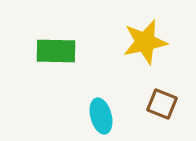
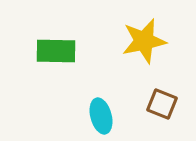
yellow star: moved 1 px left, 1 px up
